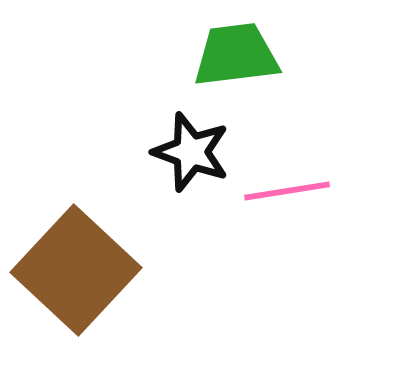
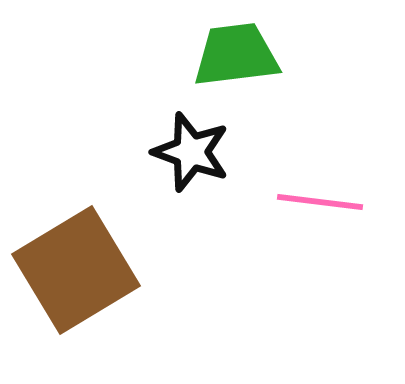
pink line: moved 33 px right, 11 px down; rotated 16 degrees clockwise
brown square: rotated 16 degrees clockwise
